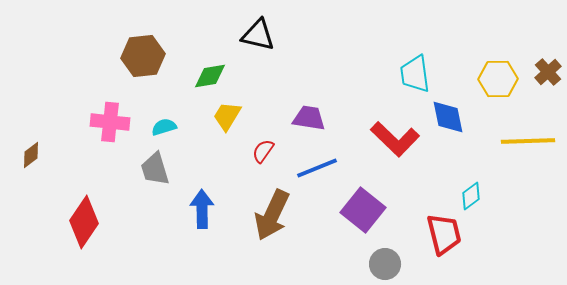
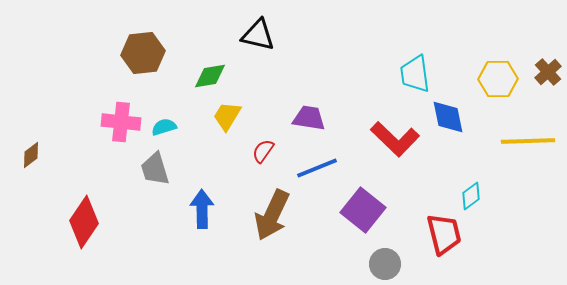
brown hexagon: moved 3 px up
pink cross: moved 11 px right
